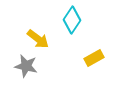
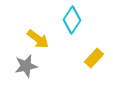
yellow rectangle: rotated 18 degrees counterclockwise
gray star: rotated 25 degrees counterclockwise
